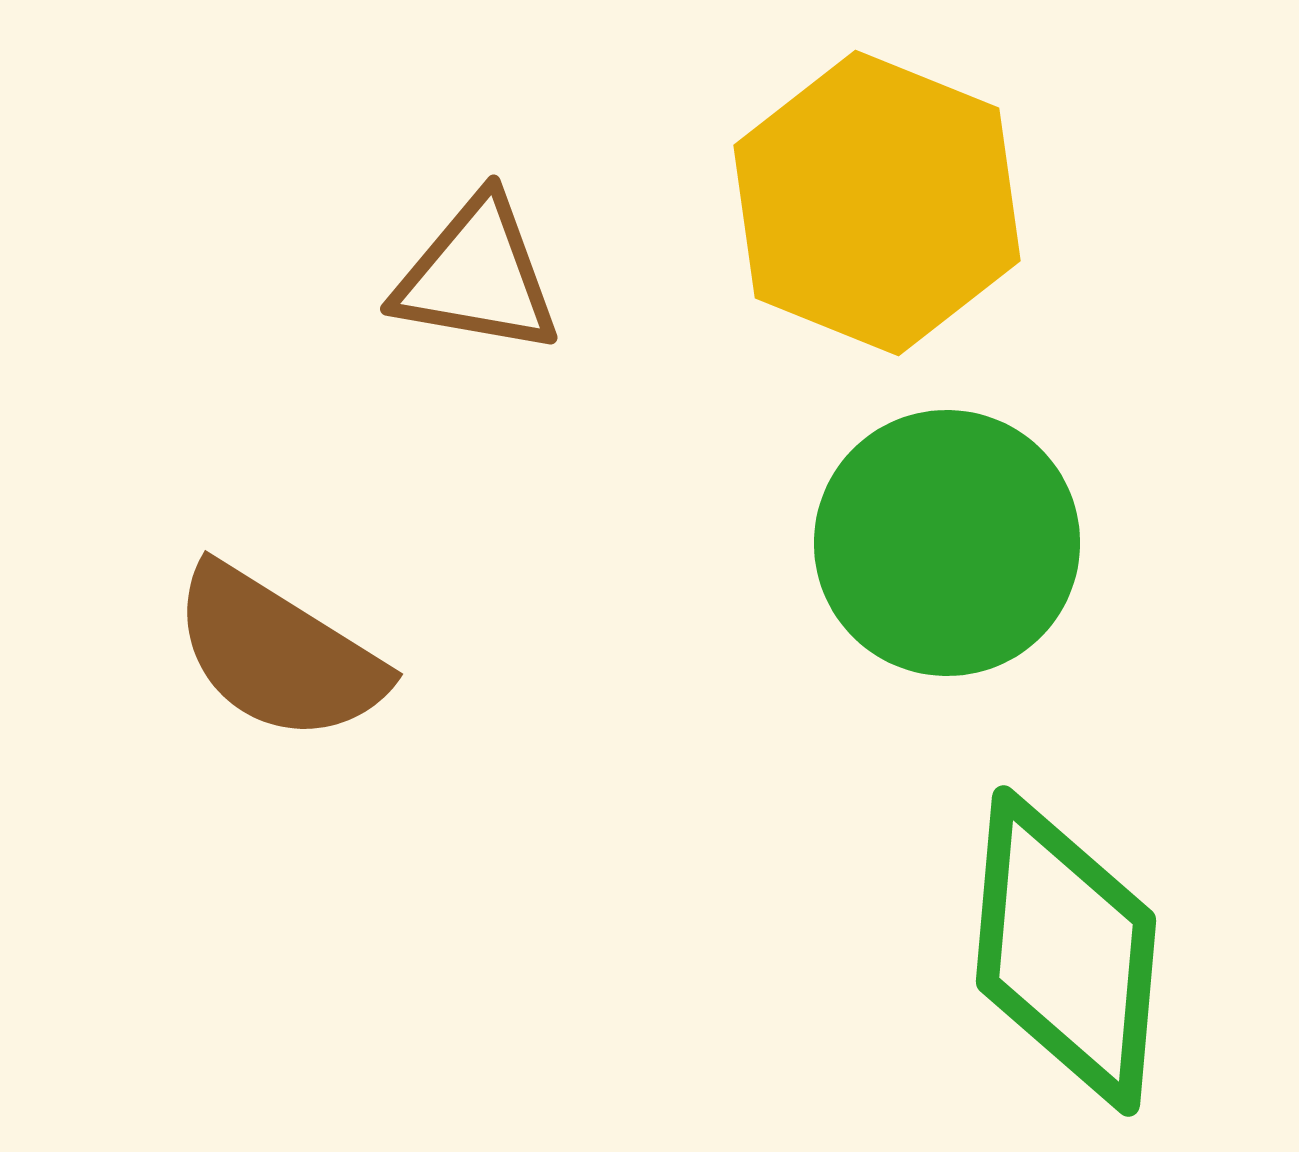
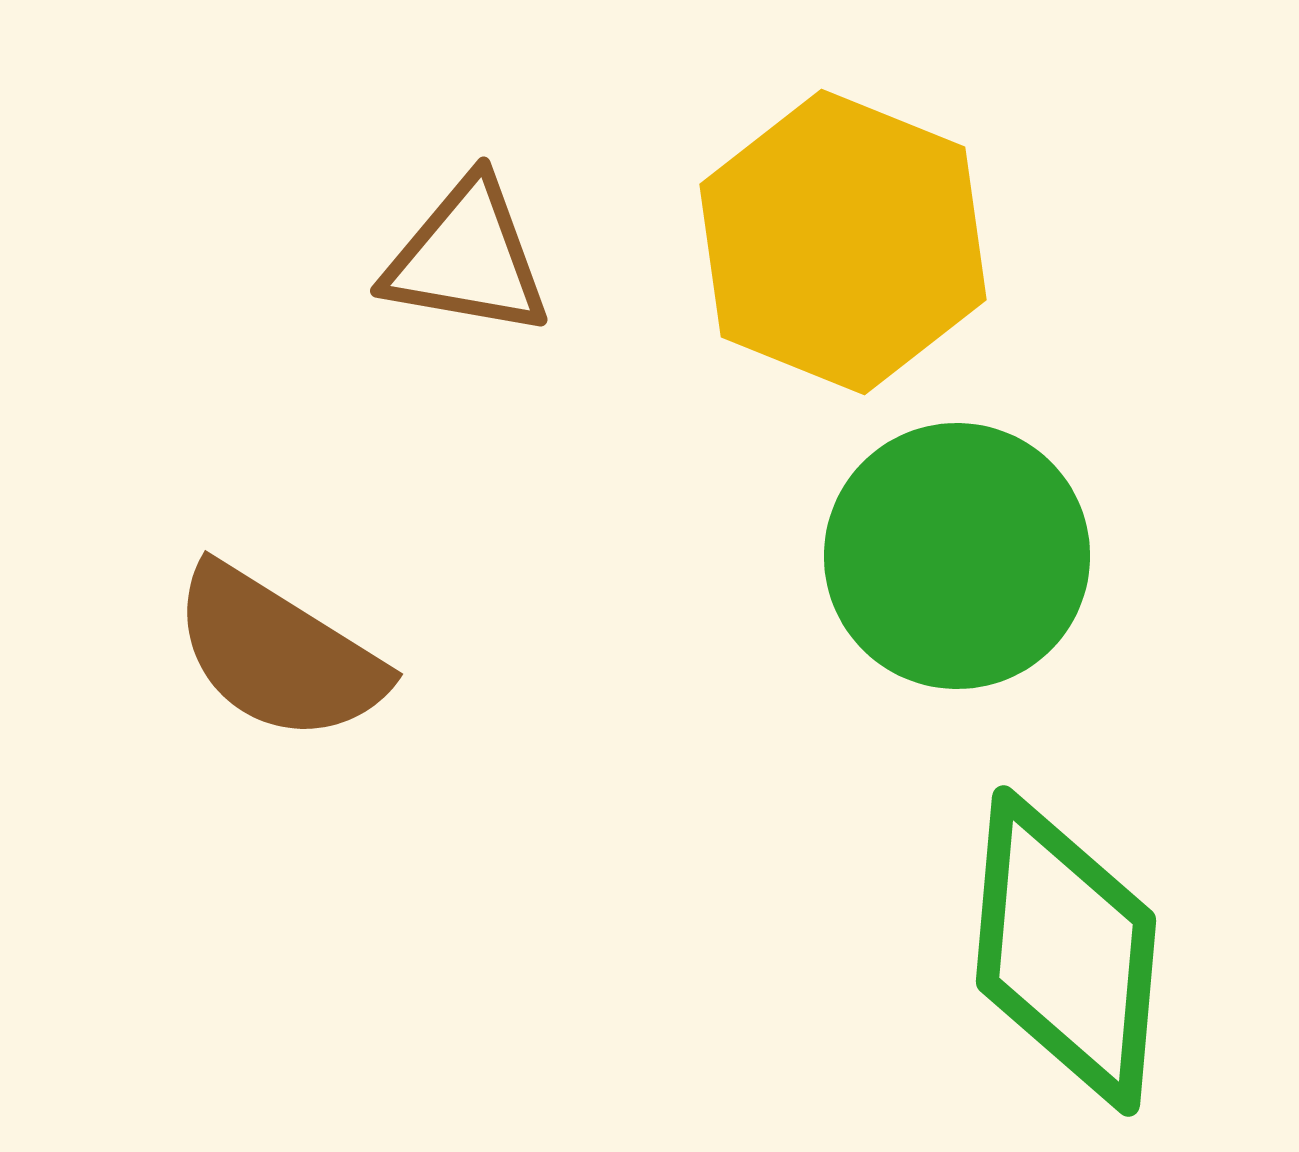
yellow hexagon: moved 34 px left, 39 px down
brown triangle: moved 10 px left, 18 px up
green circle: moved 10 px right, 13 px down
